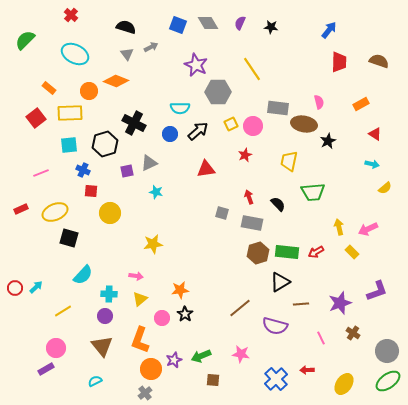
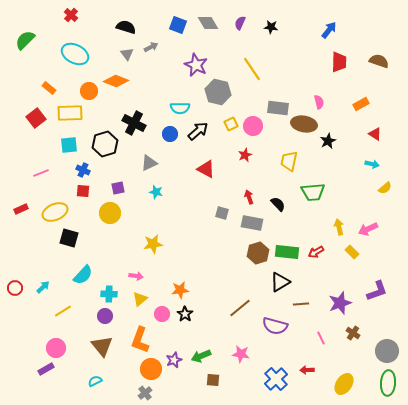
gray hexagon at (218, 92): rotated 15 degrees clockwise
red triangle at (206, 169): rotated 36 degrees clockwise
purple square at (127, 171): moved 9 px left, 17 px down
red square at (91, 191): moved 8 px left
cyan arrow at (36, 287): moved 7 px right
pink circle at (162, 318): moved 4 px up
green ellipse at (388, 381): moved 2 px down; rotated 50 degrees counterclockwise
